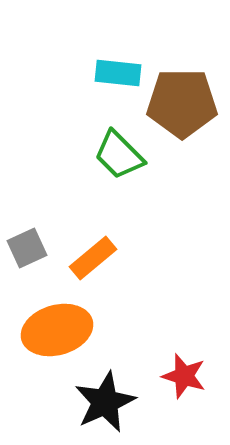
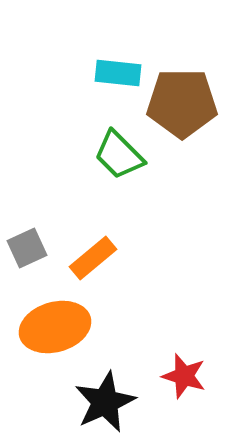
orange ellipse: moved 2 px left, 3 px up
